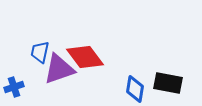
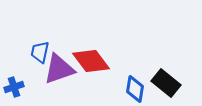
red diamond: moved 6 px right, 4 px down
black rectangle: moved 2 px left; rotated 28 degrees clockwise
